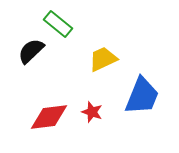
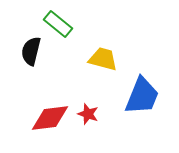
black semicircle: rotated 32 degrees counterclockwise
yellow trapezoid: rotated 40 degrees clockwise
red star: moved 4 px left, 2 px down
red diamond: moved 1 px right, 1 px down
